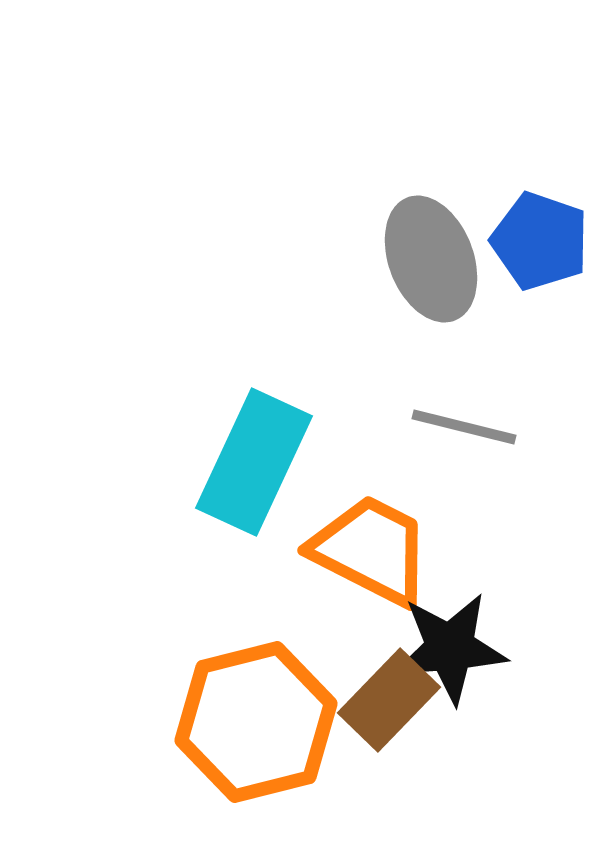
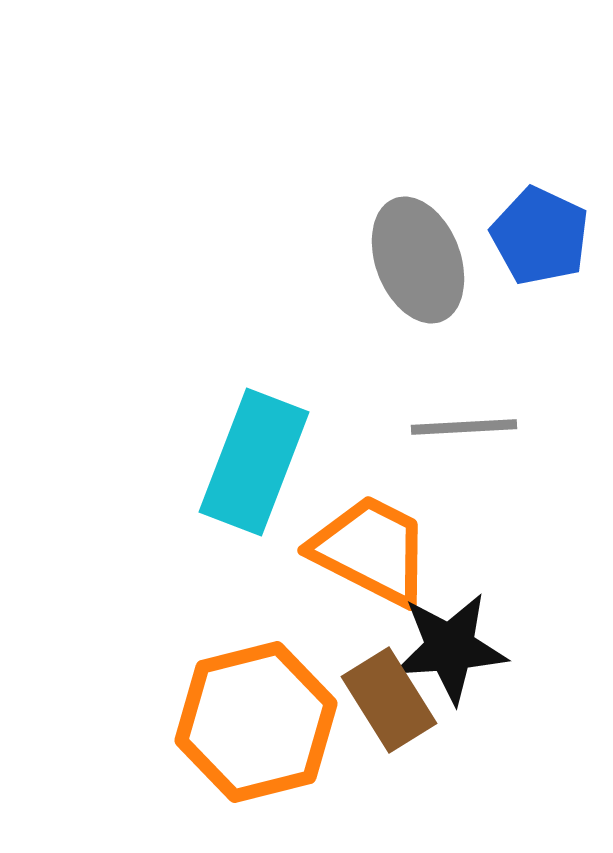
blue pentagon: moved 5 px up; rotated 6 degrees clockwise
gray ellipse: moved 13 px left, 1 px down
gray line: rotated 17 degrees counterclockwise
cyan rectangle: rotated 4 degrees counterclockwise
brown rectangle: rotated 76 degrees counterclockwise
